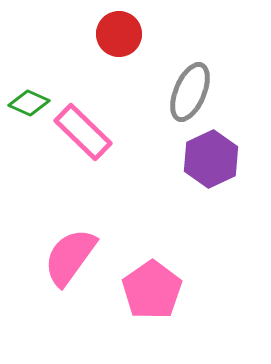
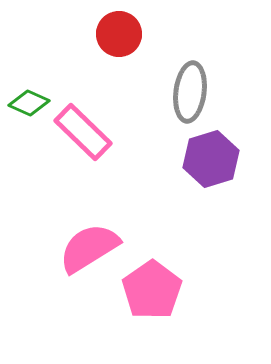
gray ellipse: rotated 16 degrees counterclockwise
purple hexagon: rotated 8 degrees clockwise
pink semicircle: moved 19 px right, 9 px up; rotated 22 degrees clockwise
